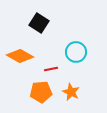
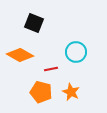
black square: moved 5 px left; rotated 12 degrees counterclockwise
orange diamond: moved 1 px up
orange pentagon: rotated 20 degrees clockwise
